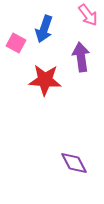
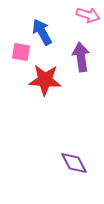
pink arrow: rotated 35 degrees counterclockwise
blue arrow: moved 2 px left, 3 px down; rotated 132 degrees clockwise
pink square: moved 5 px right, 9 px down; rotated 18 degrees counterclockwise
